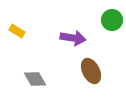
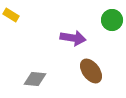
yellow rectangle: moved 6 px left, 16 px up
brown ellipse: rotated 10 degrees counterclockwise
gray diamond: rotated 55 degrees counterclockwise
